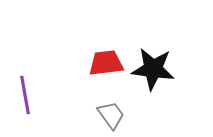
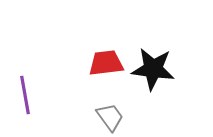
gray trapezoid: moved 1 px left, 2 px down
